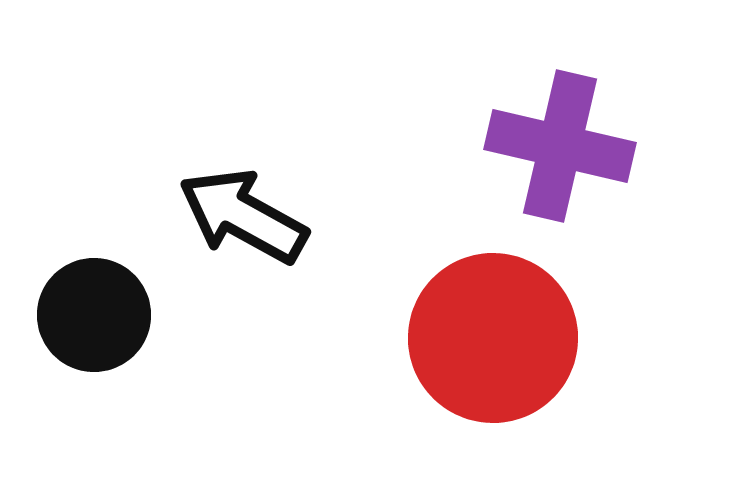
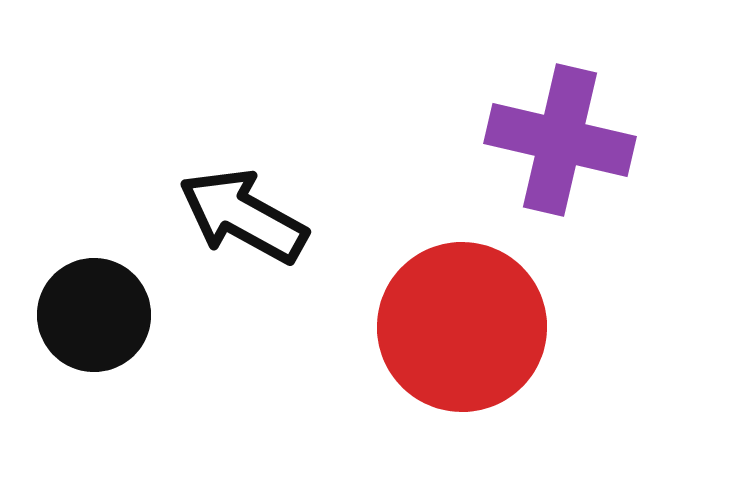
purple cross: moved 6 px up
red circle: moved 31 px left, 11 px up
